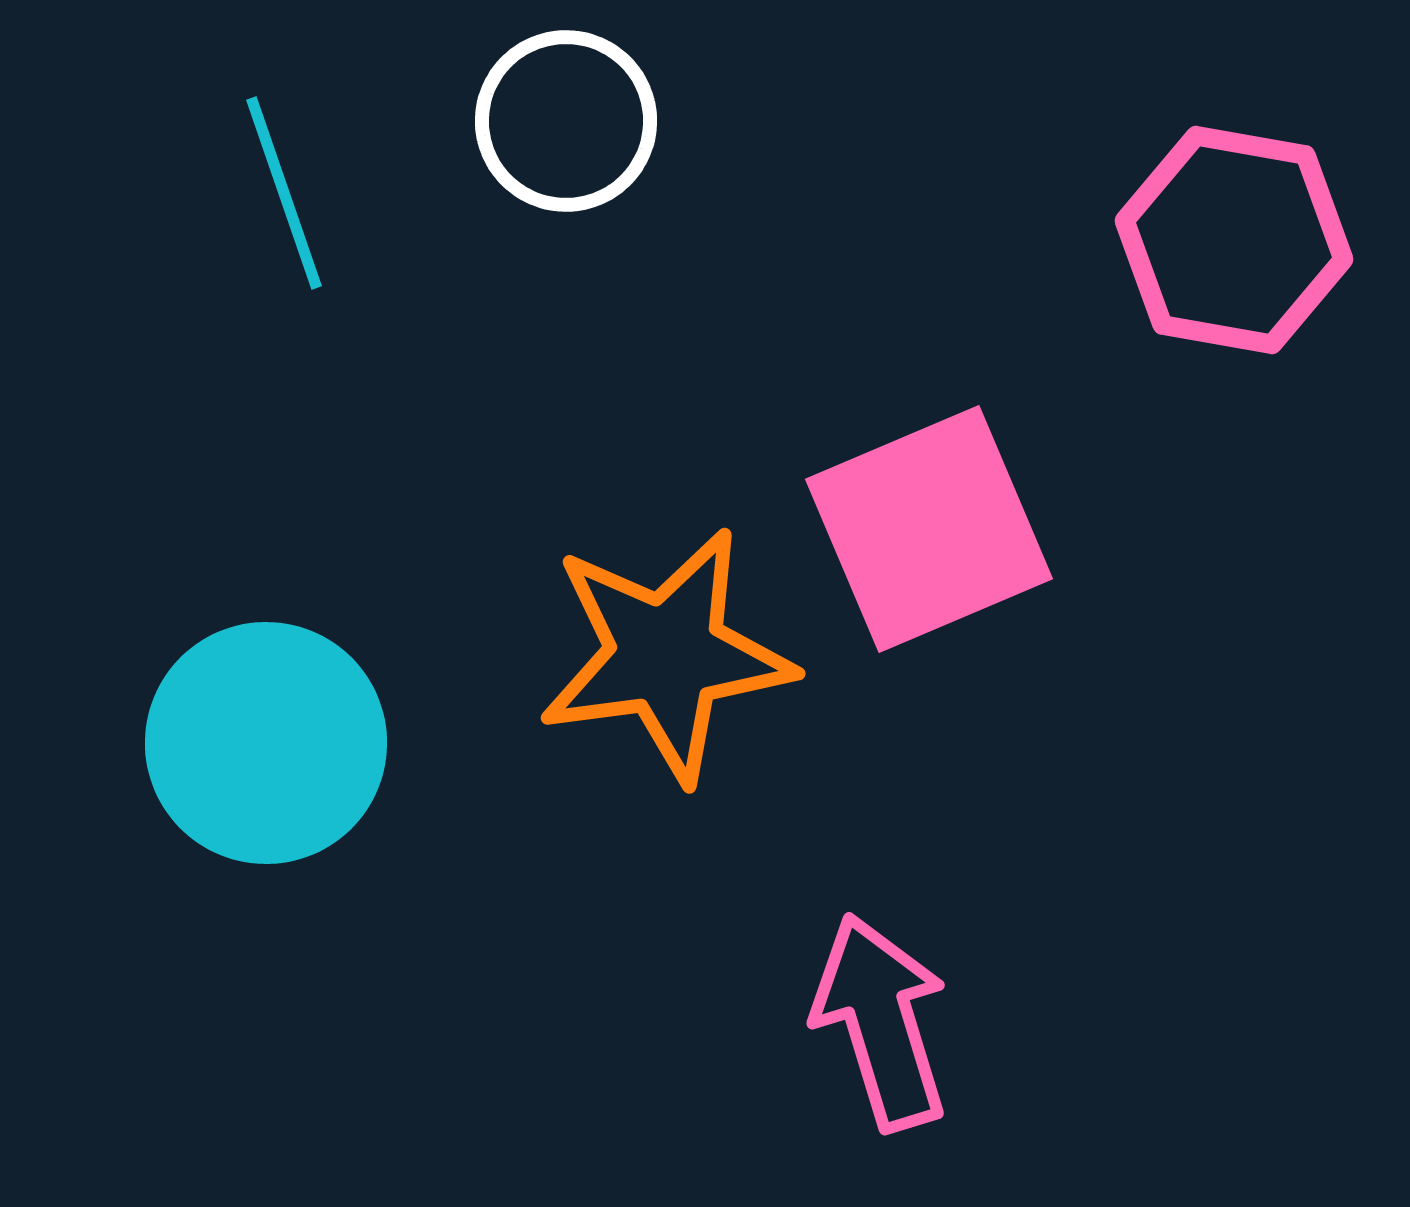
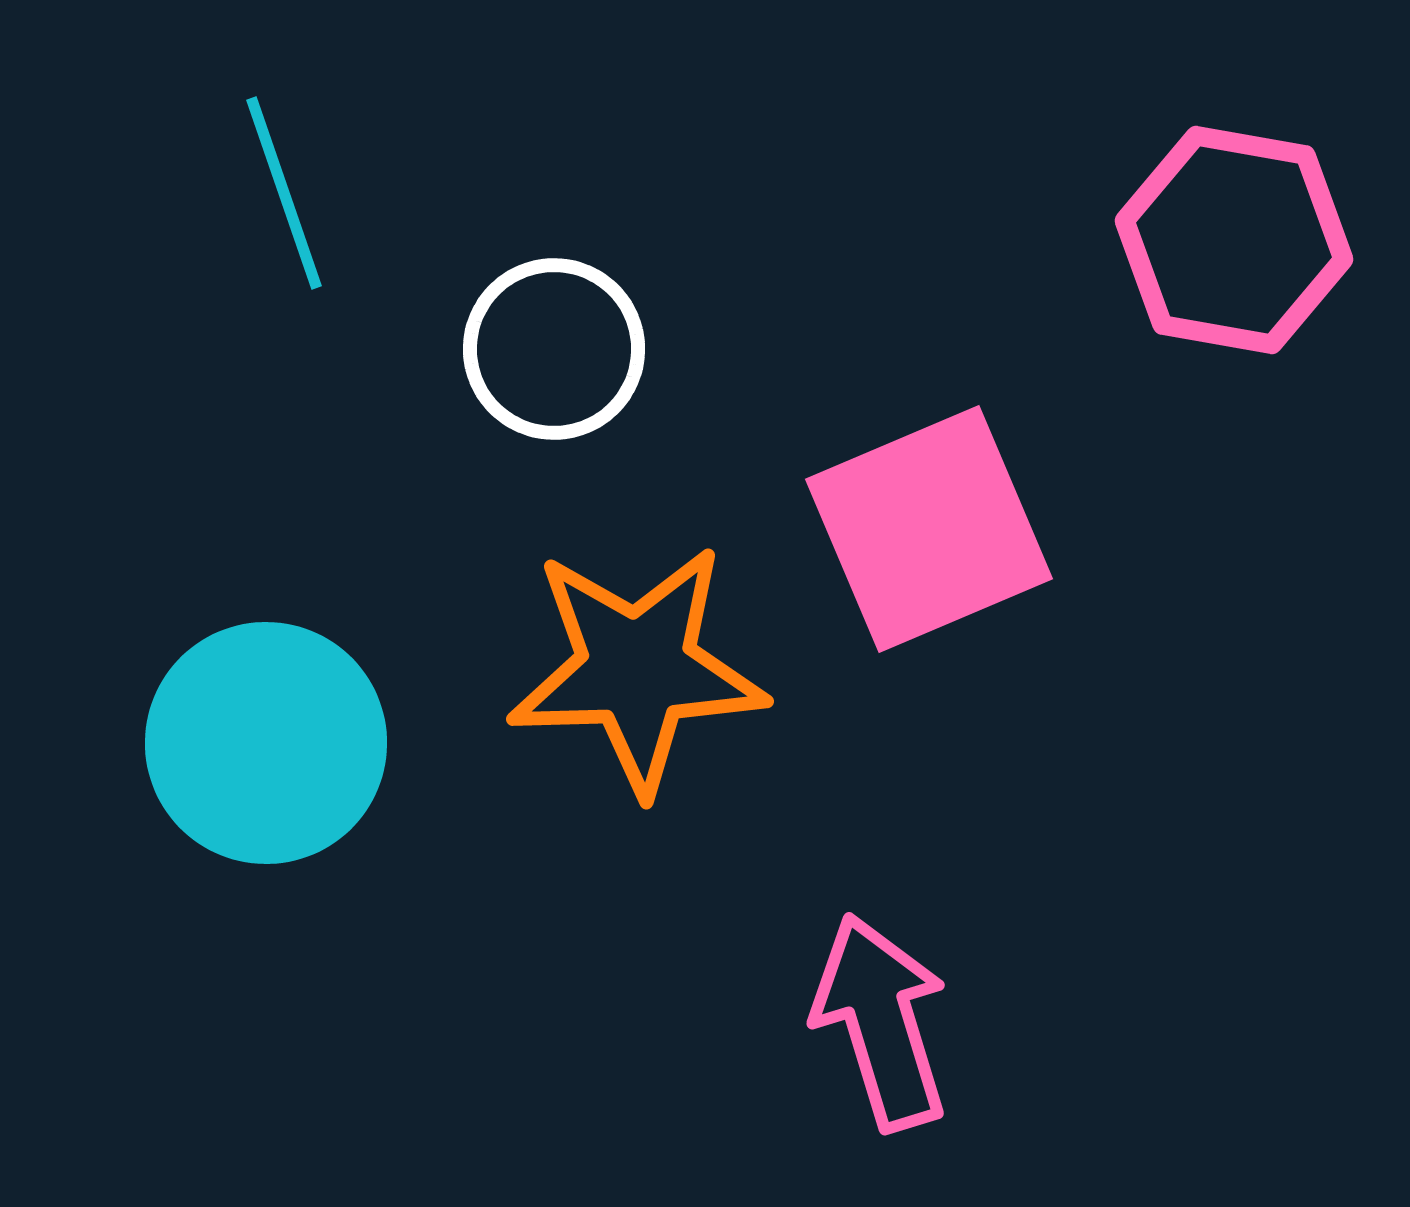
white circle: moved 12 px left, 228 px down
orange star: moved 29 px left, 14 px down; rotated 6 degrees clockwise
